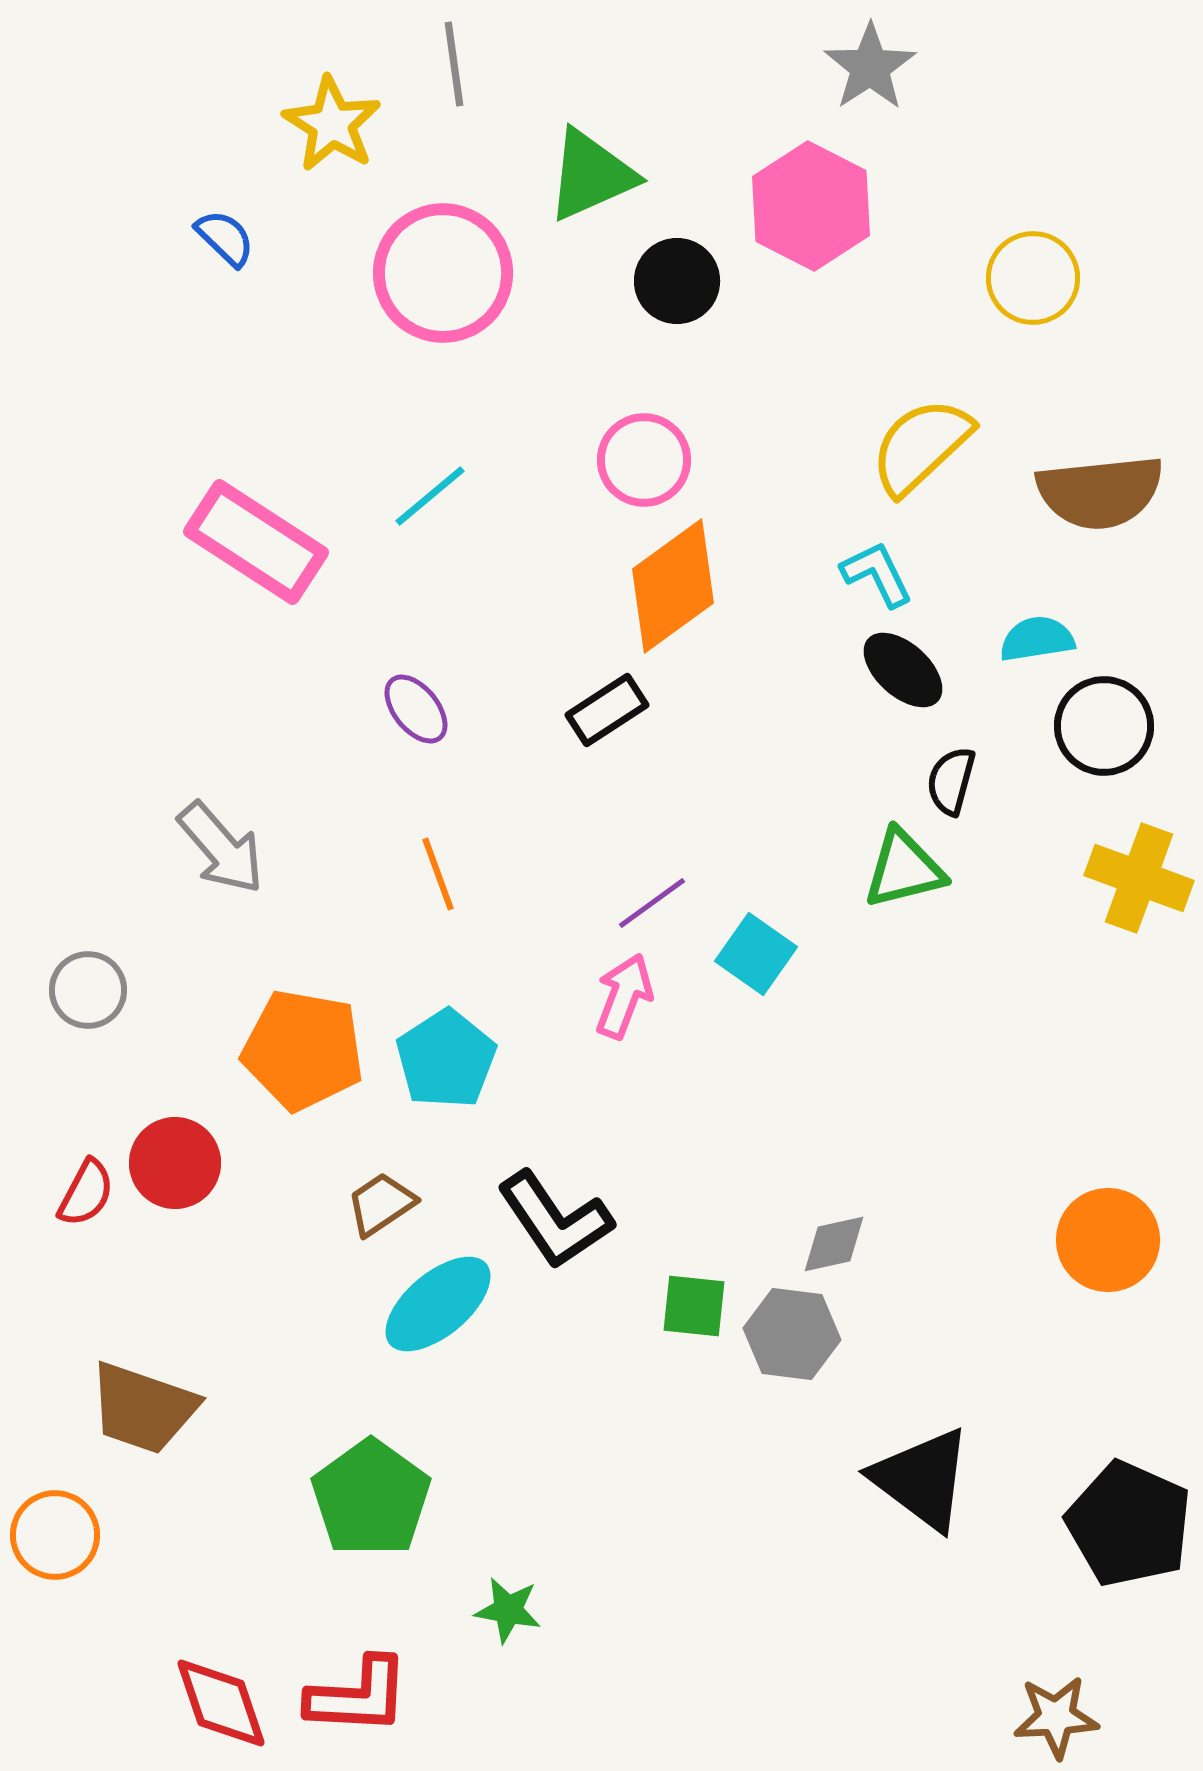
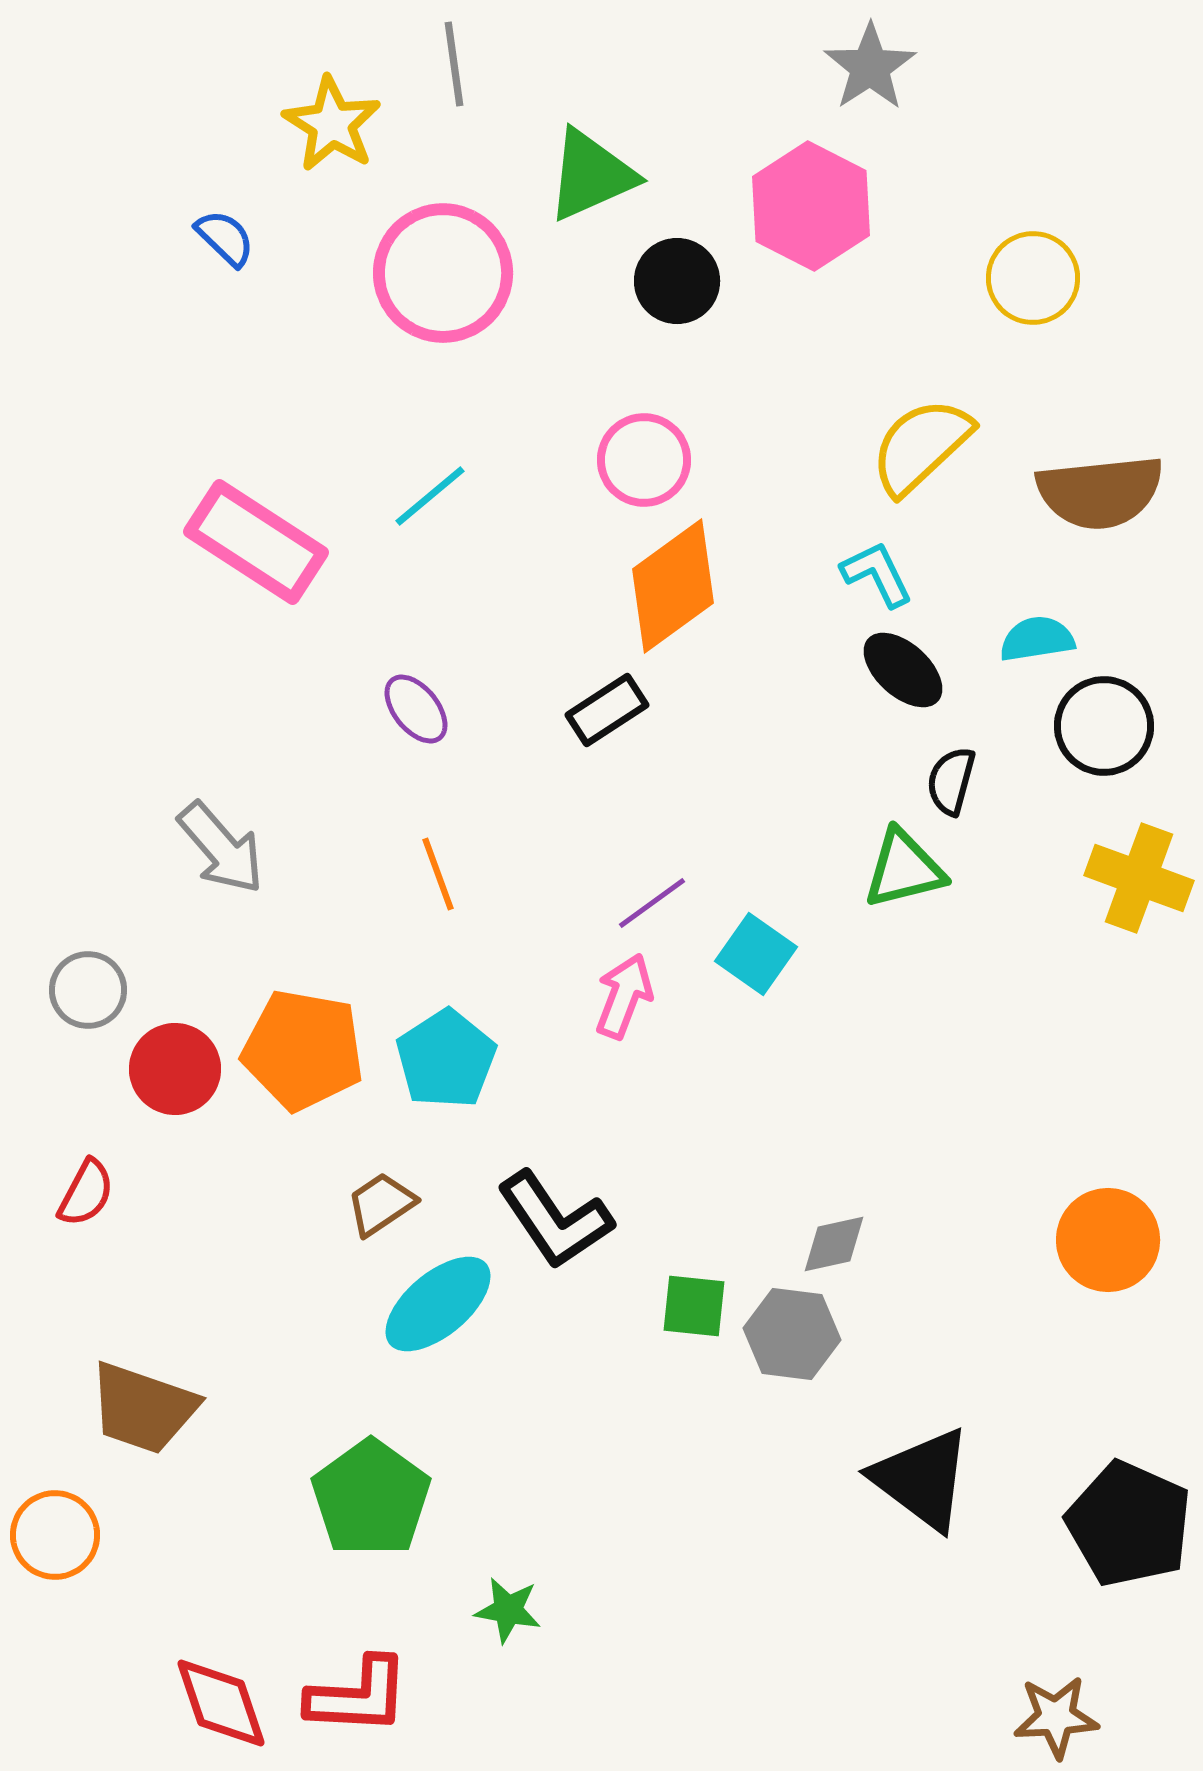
red circle at (175, 1163): moved 94 px up
